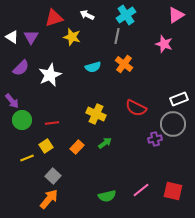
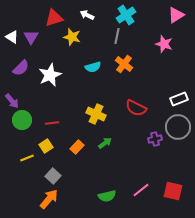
gray circle: moved 5 px right, 3 px down
